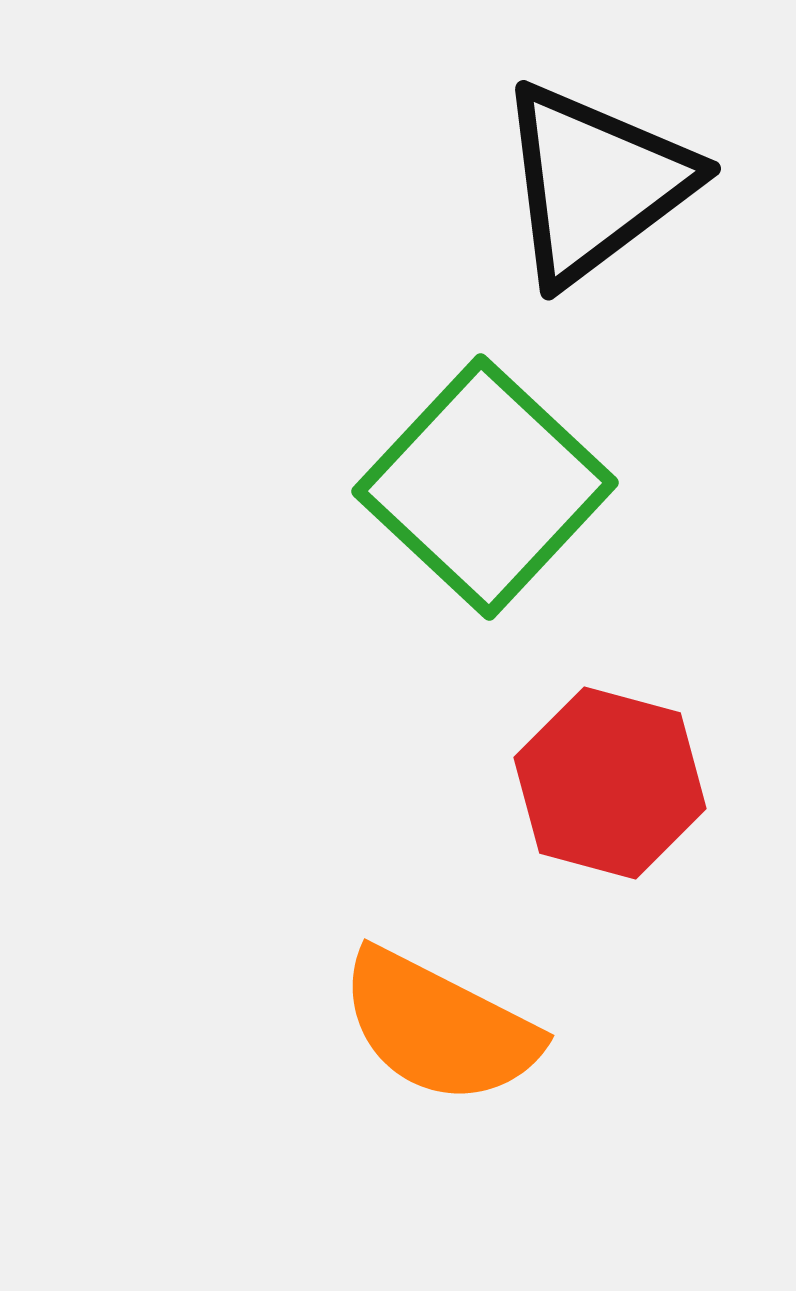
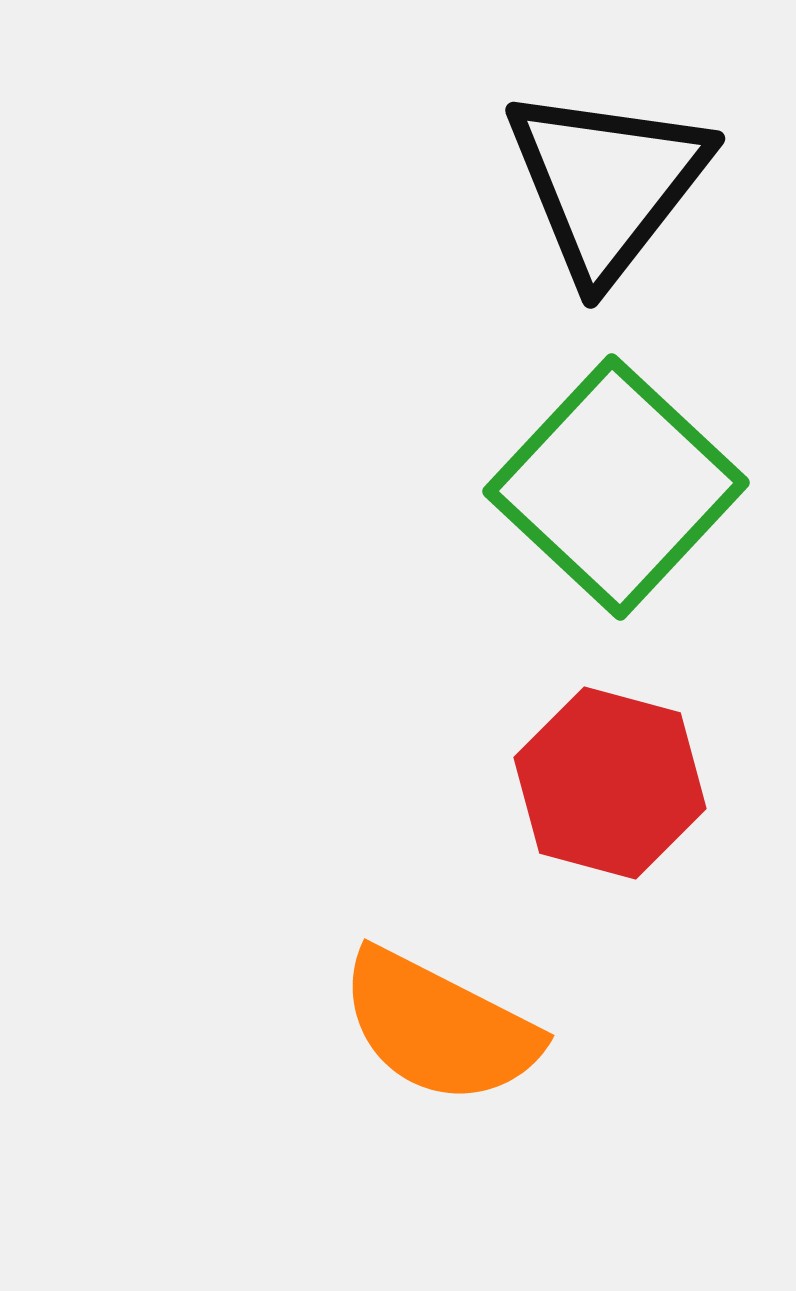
black triangle: moved 12 px right; rotated 15 degrees counterclockwise
green square: moved 131 px right
